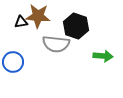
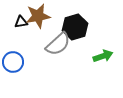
brown star: rotated 15 degrees counterclockwise
black hexagon: moved 1 px left, 1 px down; rotated 25 degrees clockwise
gray semicircle: moved 2 px right; rotated 48 degrees counterclockwise
green arrow: rotated 24 degrees counterclockwise
